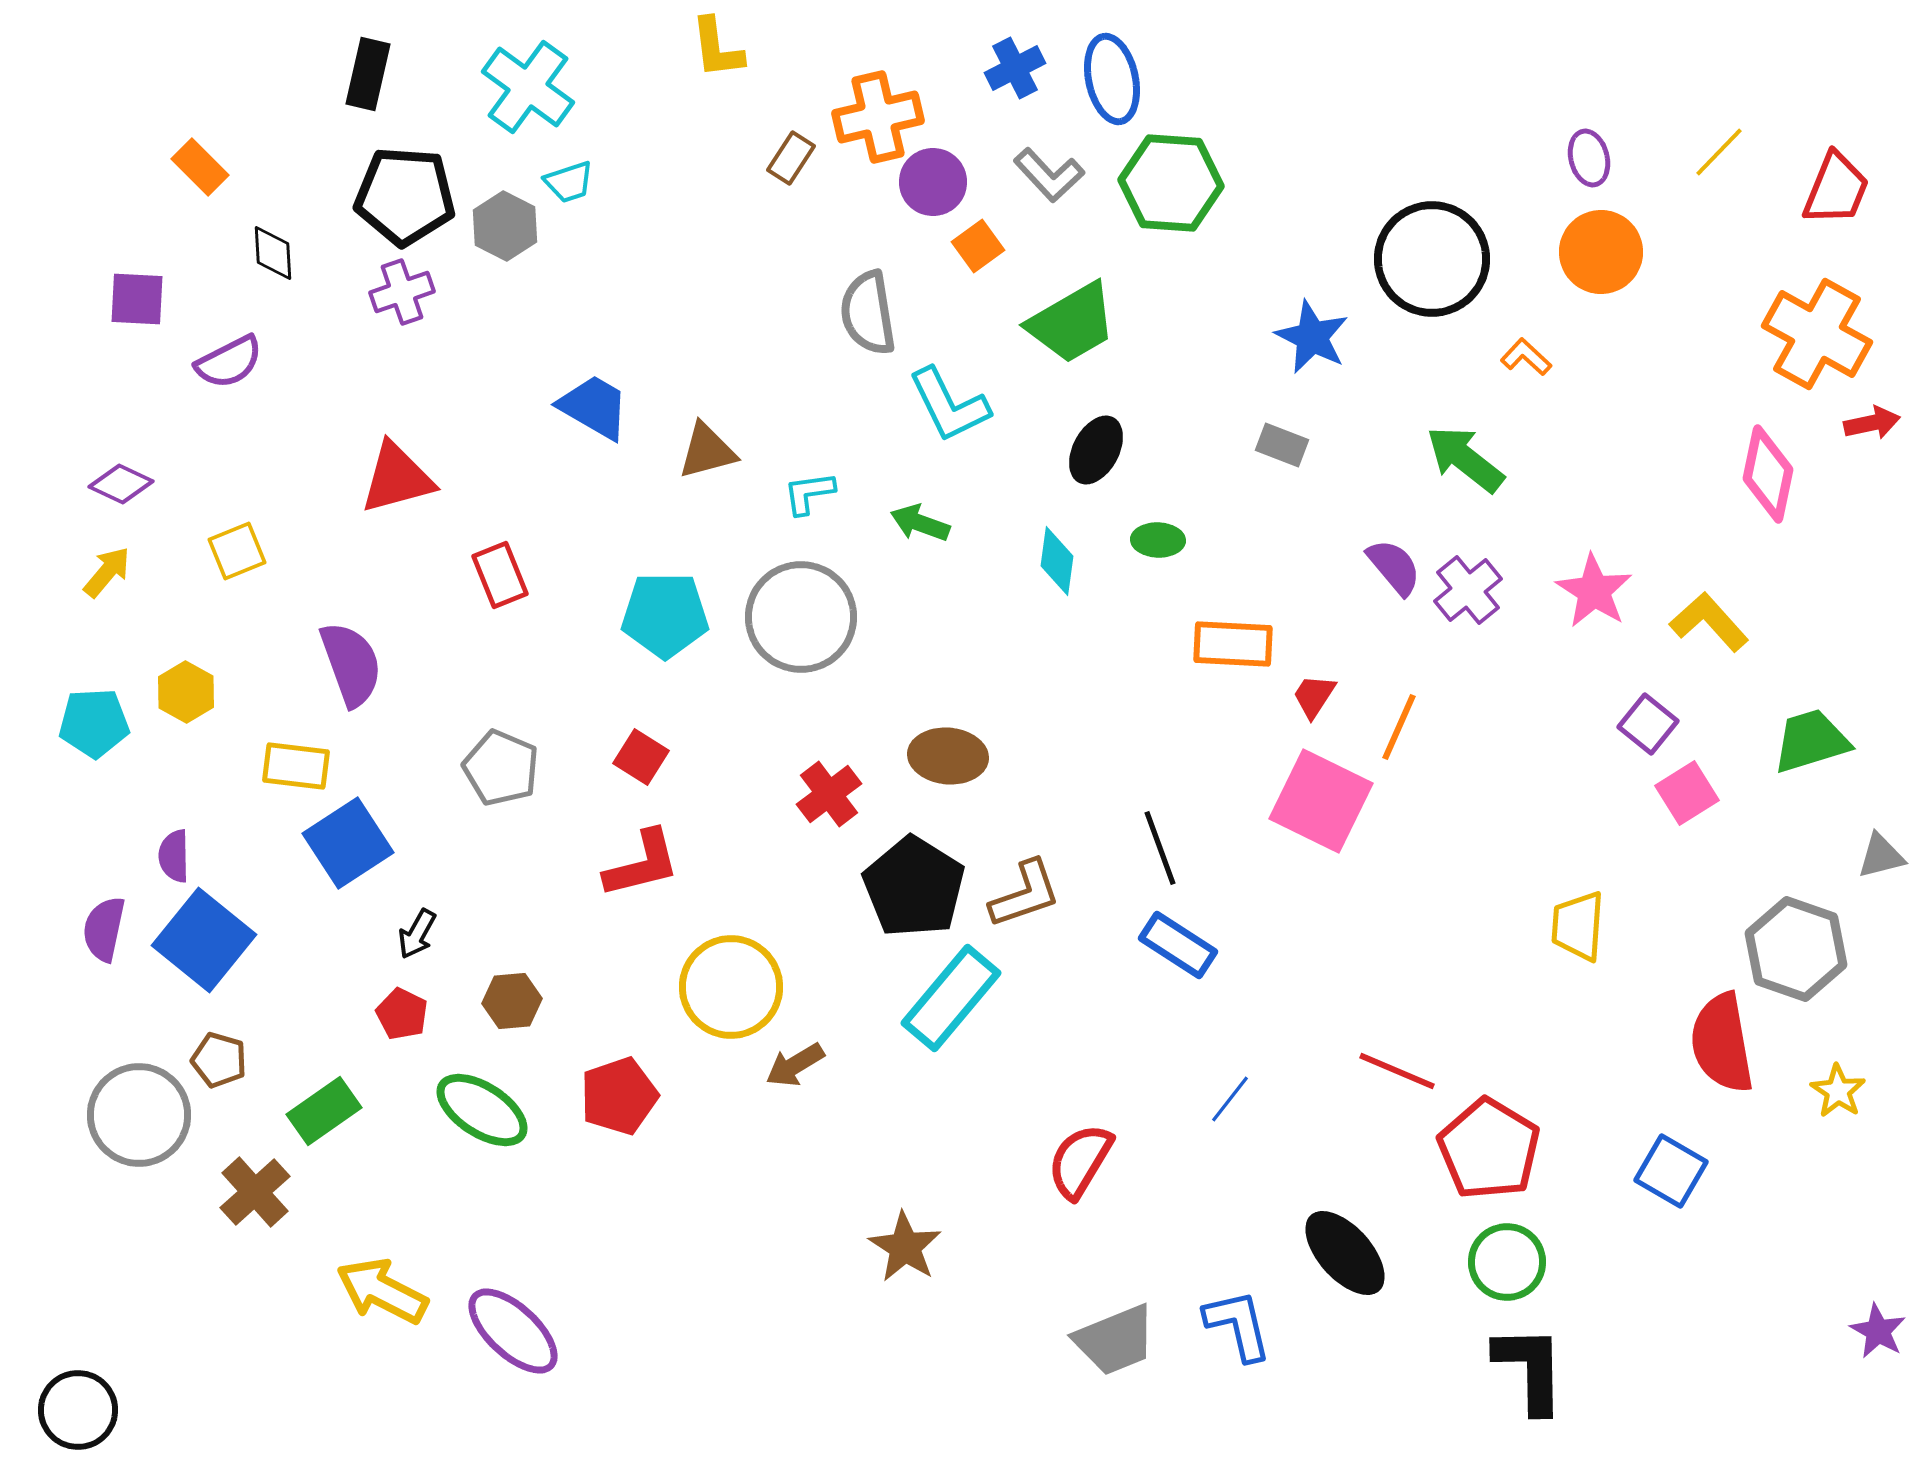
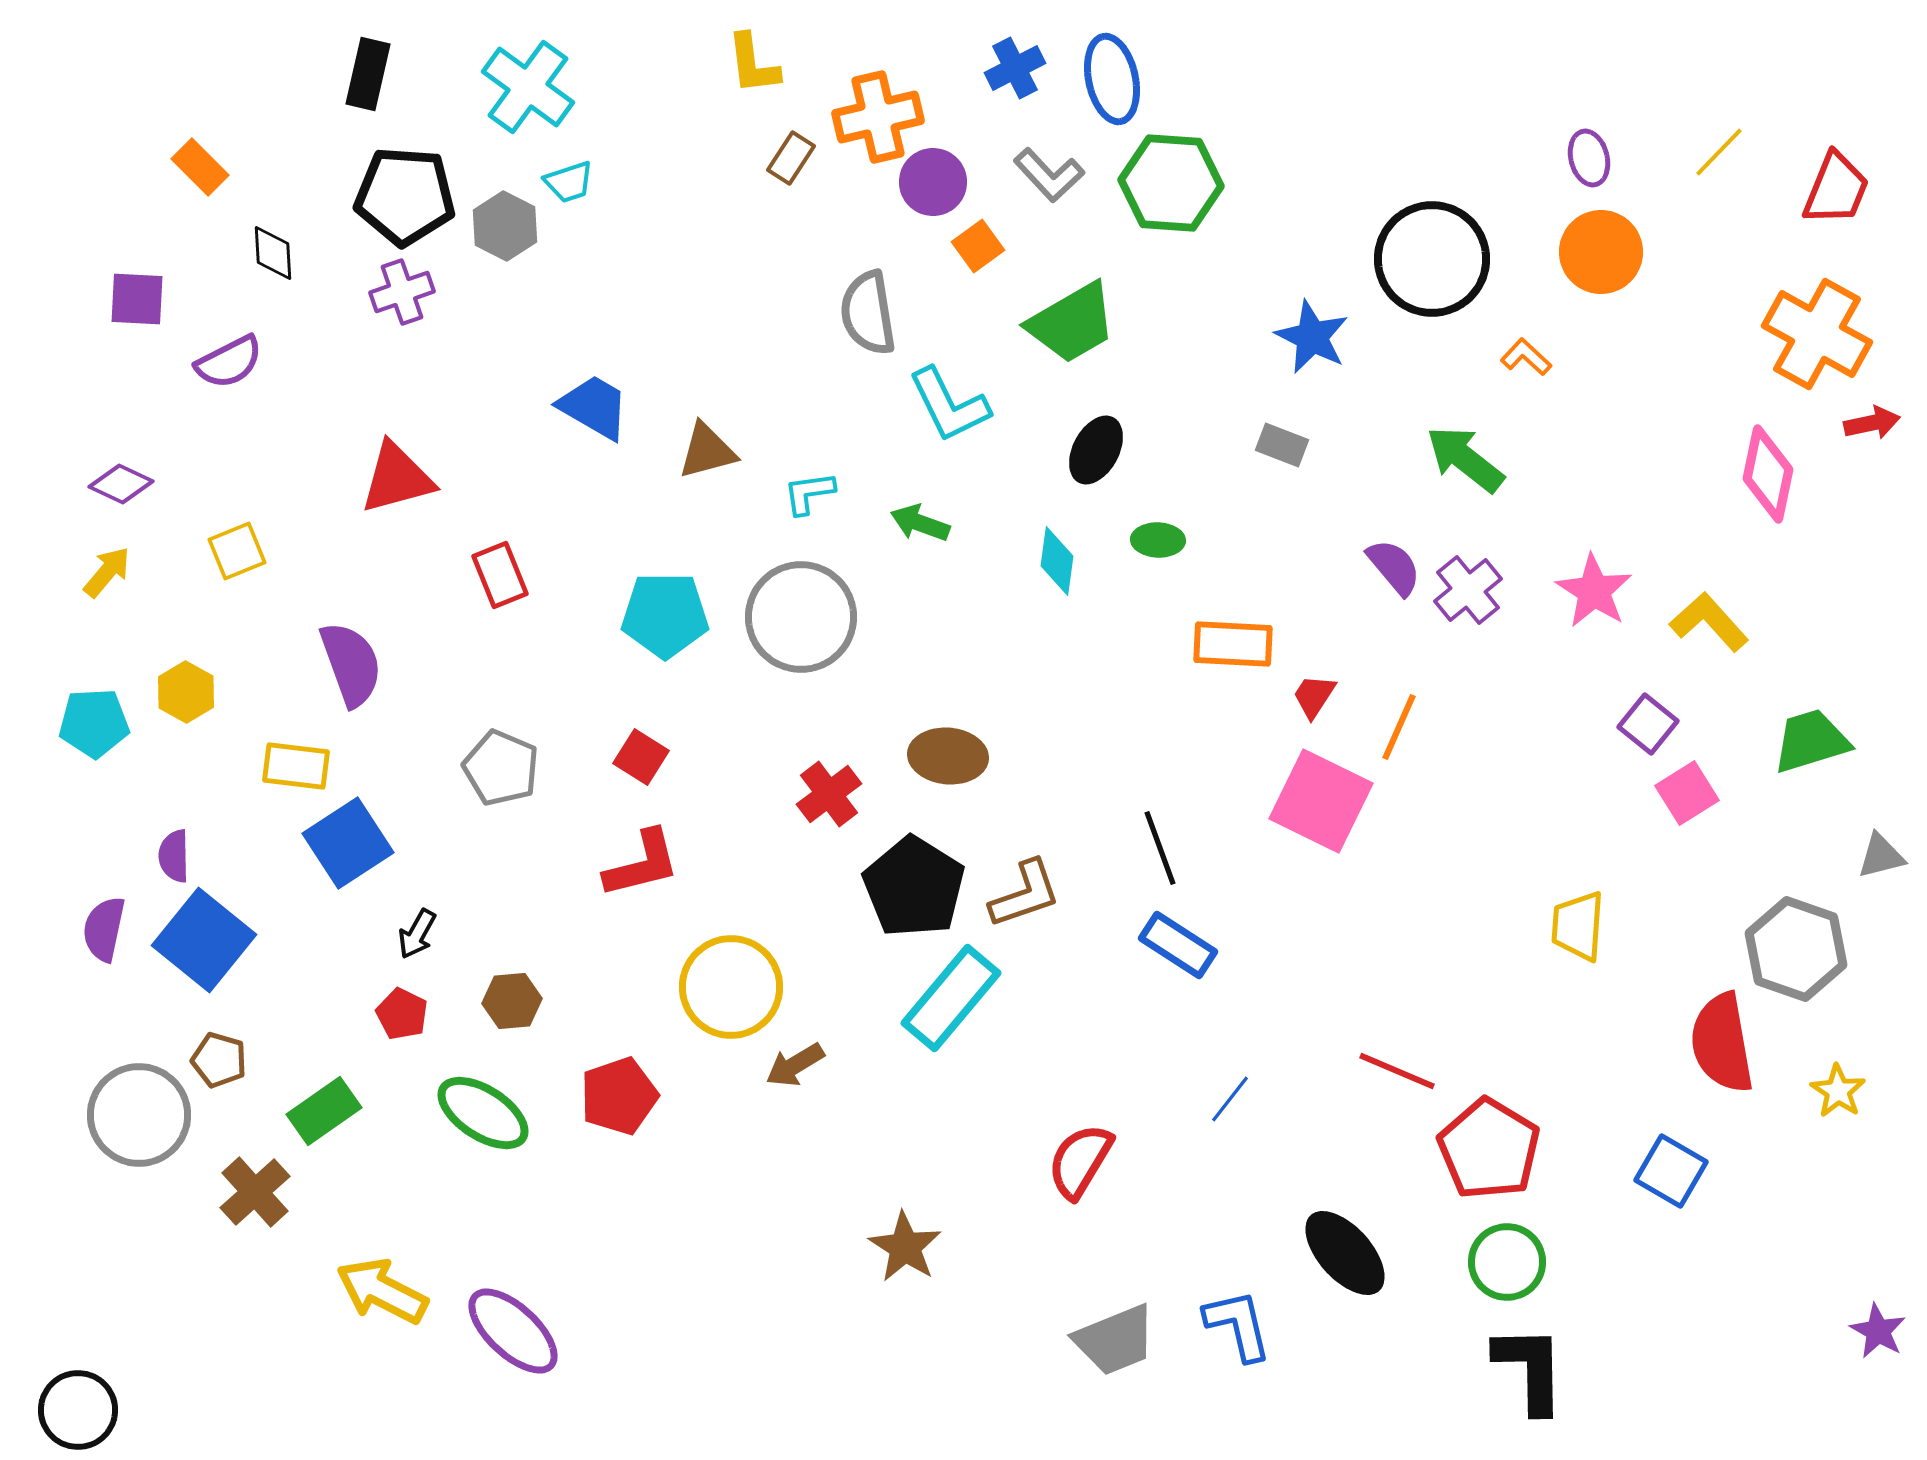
yellow L-shape at (717, 48): moved 36 px right, 16 px down
green ellipse at (482, 1110): moved 1 px right, 3 px down
